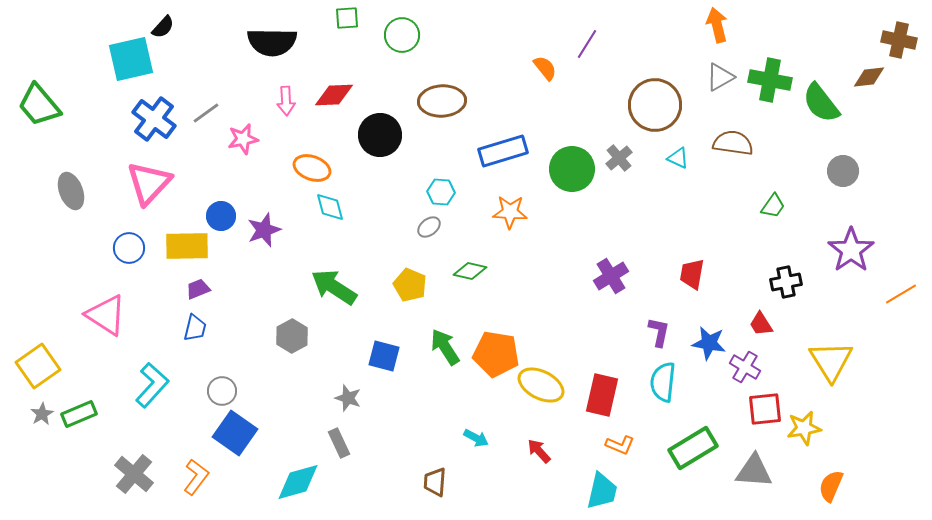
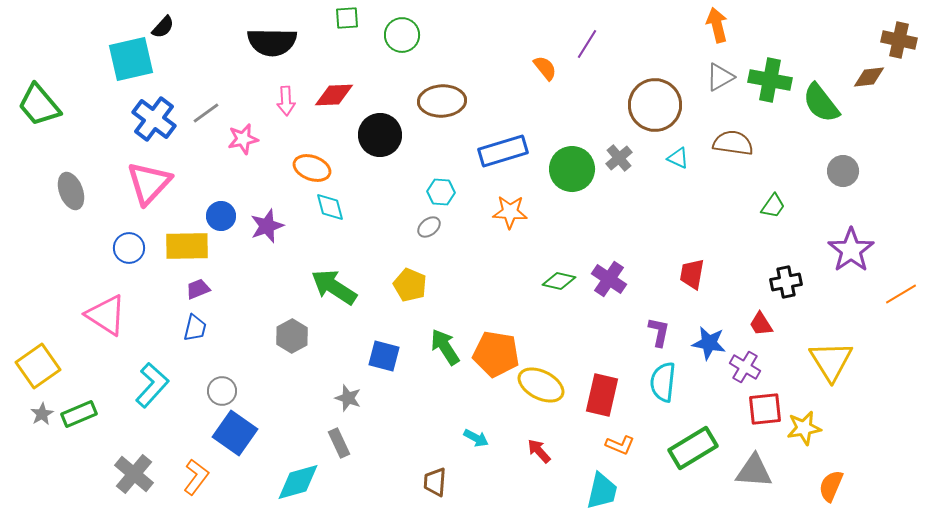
purple star at (264, 230): moved 3 px right, 4 px up
green diamond at (470, 271): moved 89 px right, 10 px down
purple cross at (611, 276): moved 2 px left, 3 px down; rotated 24 degrees counterclockwise
